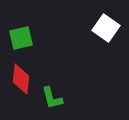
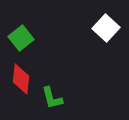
white square: rotated 8 degrees clockwise
green square: rotated 25 degrees counterclockwise
